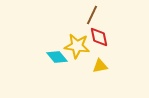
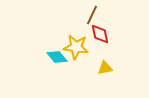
red diamond: moved 1 px right, 3 px up
yellow star: moved 1 px left, 1 px down
yellow triangle: moved 5 px right, 2 px down
